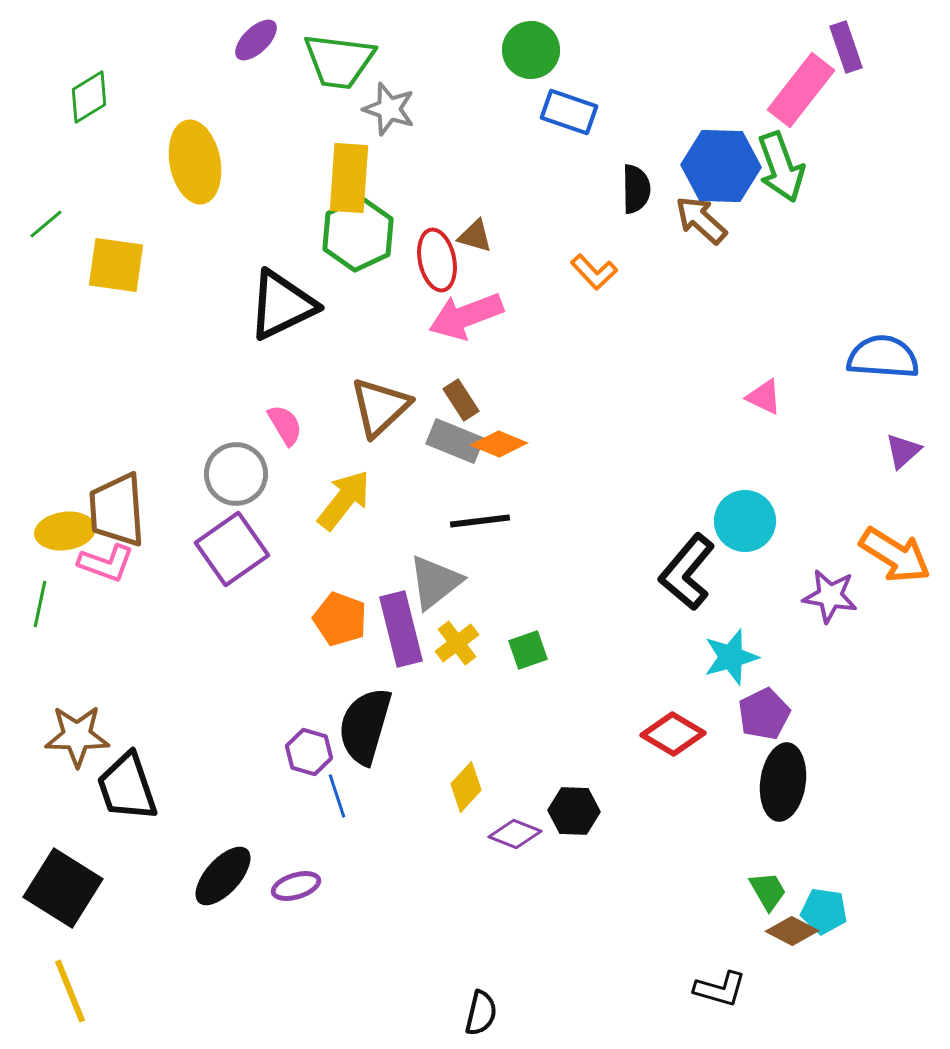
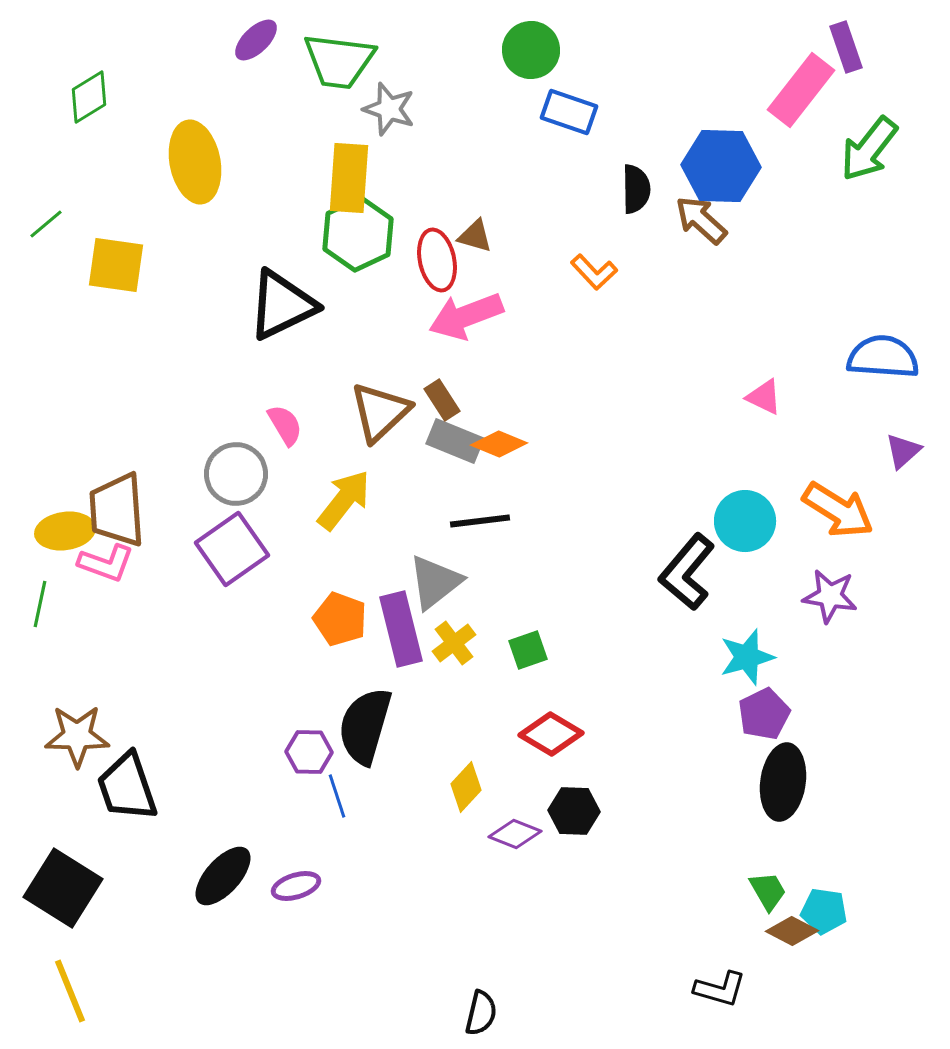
green arrow at (781, 167): moved 88 px right, 18 px up; rotated 58 degrees clockwise
brown rectangle at (461, 400): moved 19 px left
brown triangle at (380, 407): moved 5 px down
orange arrow at (895, 555): moved 57 px left, 45 px up
yellow cross at (457, 643): moved 3 px left
cyan star at (731, 657): moved 16 px right
red diamond at (673, 734): moved 122 px left
purple hexagon at (309, 752): rotated 15 degrees counterclockwise
